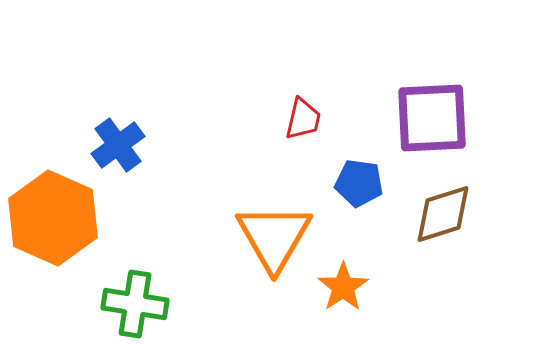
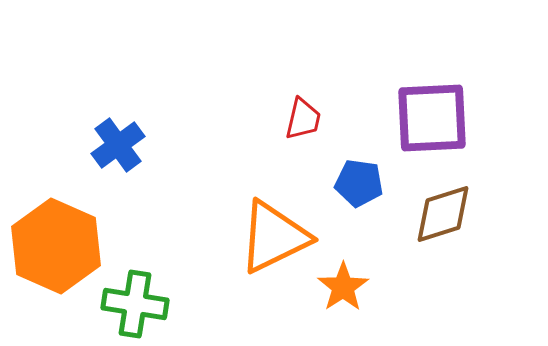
orange hexagon: moved 3 px right, 28 px down
orange triangle: rotated 34 degrees clockwise
